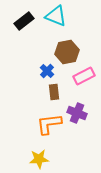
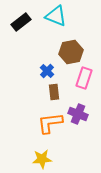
black rectangle: moved 3 px left, 1 px down
brown hexagon: moved 4 px right
pink rectangle: moved 2 px down; rotated 45 degrees counterclockwise
purple cross: moved 1 px right, 1 px down
orange L-shape: moved 1 px right, 1 px up
yellow star: moved 3 px right
